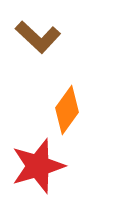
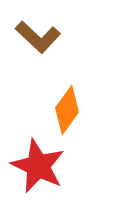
red star: rotated 30 degrees counterclockwise
